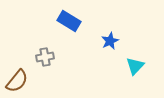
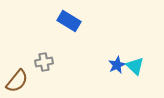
blue star: moved 7 px right, 24 px down
gray cross: moved 1 px left, 5 px down
cyan triangle: rotated 30 degrees counterclockwise
